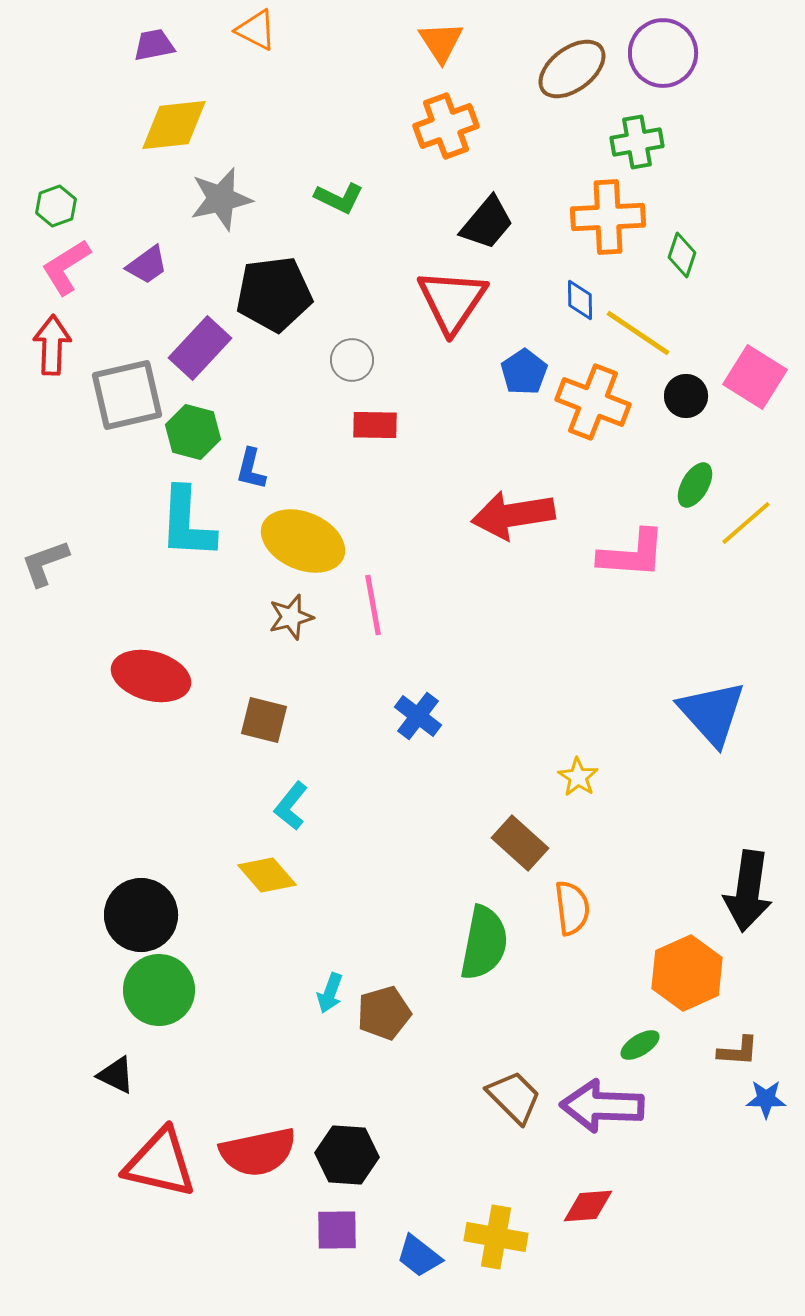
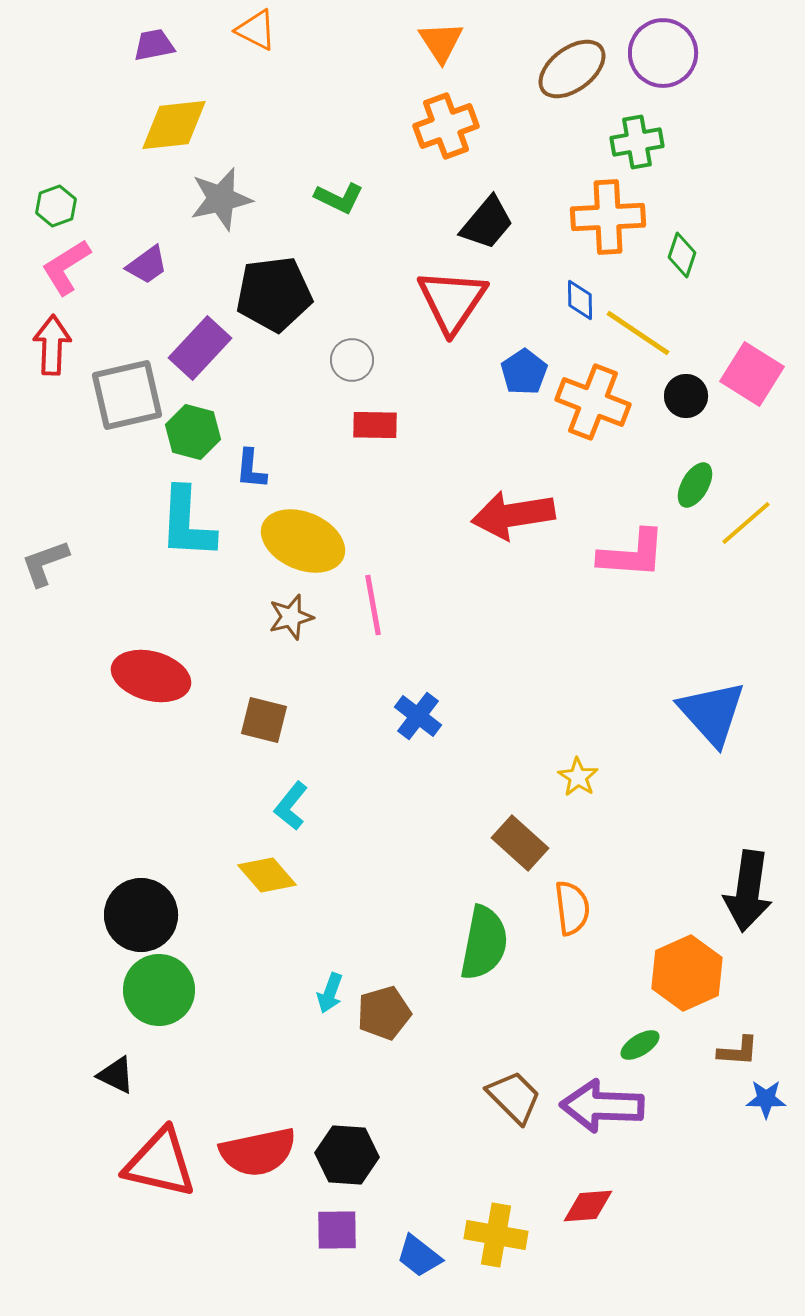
pink square at (755, 377): moved 3 px left, 3 px up
blue L-shape at (251, 469): rotated 9 degrees counterclockwise
yellow cross at (496, 1237): moved 2 px up
